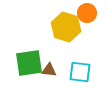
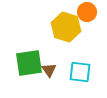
orange circle: moved 1 px up
brown triangle: rotated 49 degrees clockwise
